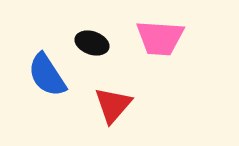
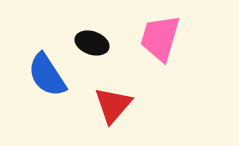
pink trapezoid: rotated 102 degrees clockwise
